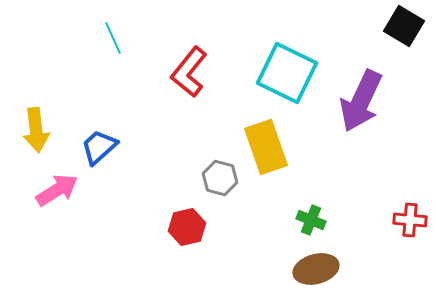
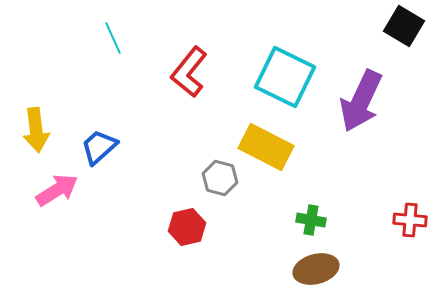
cyan square: moved 2 px left, 4 px down
yellow rectangle: rotated 44 degrees counterclockwise
green cross: rotated 12 degrees counterclockwise
